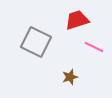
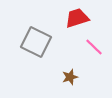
red trapezoid: moved 2 px up
pink line: rotated 18 degrees clockwise
